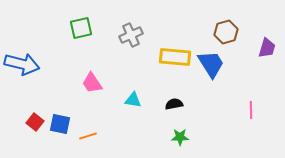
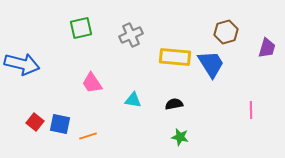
green star: rotated 12 degrees clockwise
